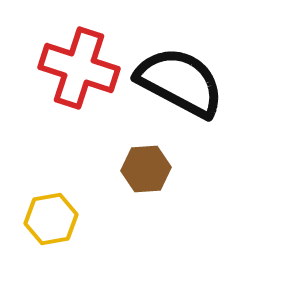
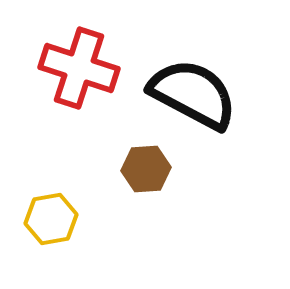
black semicircle: moved 13 px right, 12 px down
